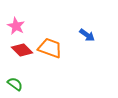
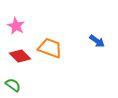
blue arrow: moved 10 px right, 6 px down
red diamond: moved 2 px left, 6 px down
green semicircle: moved 2 px left, 1 px down
